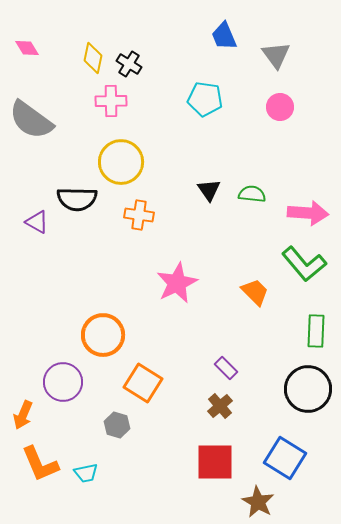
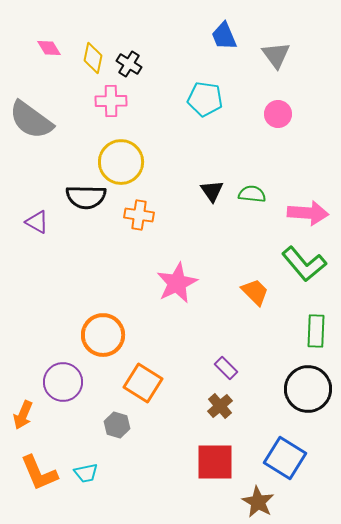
pink diamond: moved 22 px right
pink circle: moved 2 px left, 7 px down
black triangle: moved 3 px right, 1 px down
black semicircle: moved 9 px right, 2 px up
orange L-shape: moved 1 px left, 9 px down
